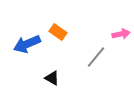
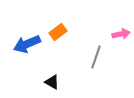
orange rectangle: rotated 72 degrees counterclockwise
gray line: rotated 20 degrees counterclockwise
black triangle: moved 4 px down
